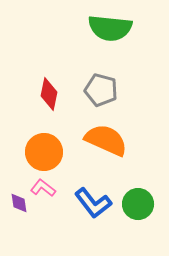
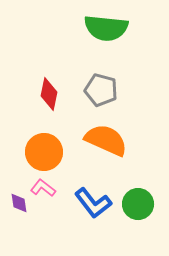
green semicircle: moved 4 px left
